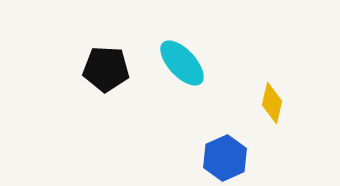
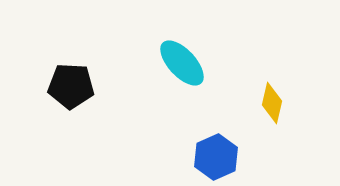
black pentagon: moved 35 px left, 17 px down
blue hexagon: moved 9 px left, 1 px up
